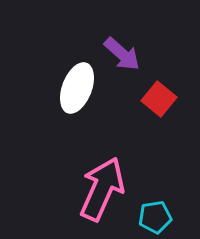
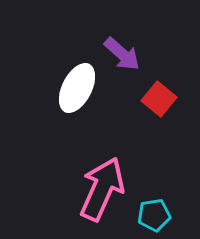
white ellipse: rotated 6 degrees clockwise
cyan pentagon: moved 1 px left, 2 px up
